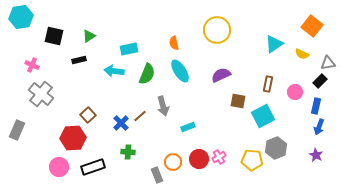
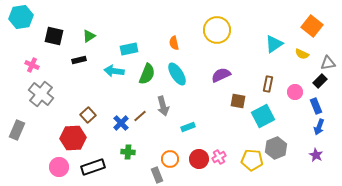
cyan ellipse at (180, 71): moved 3 px left, 3 px down
blue rectangle at (316, 106): rotated 35 degrees counterclockwise
orange circle at (173, 162): moved 3 px left, 3 px up
